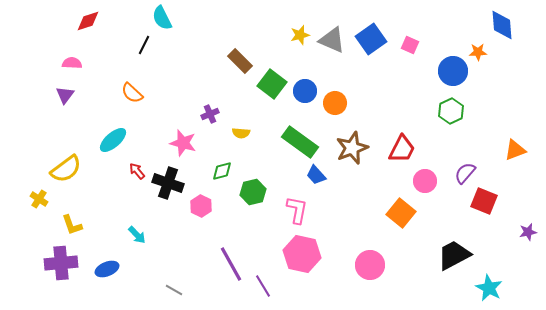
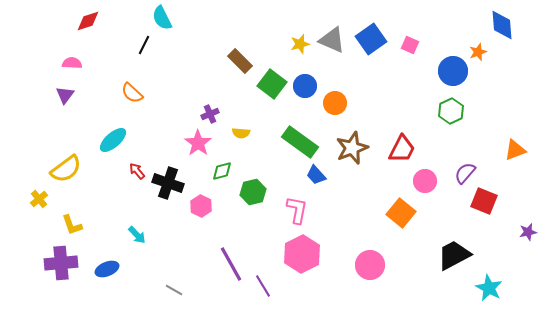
yellow star at (300, 35): moved 9 px down
orange star at (478, 52): rotated 18 degrees counterclockwise
blue circle at (305, 91): moved 5 px up
pink star at (183, 143): moved 15 px right; rotated 20 degrees clockwise
yellow cross at (39, 199): rotated 18 degrees clockwise
pink hexagon at (302, 254): rotated 21 degrees clockwise
